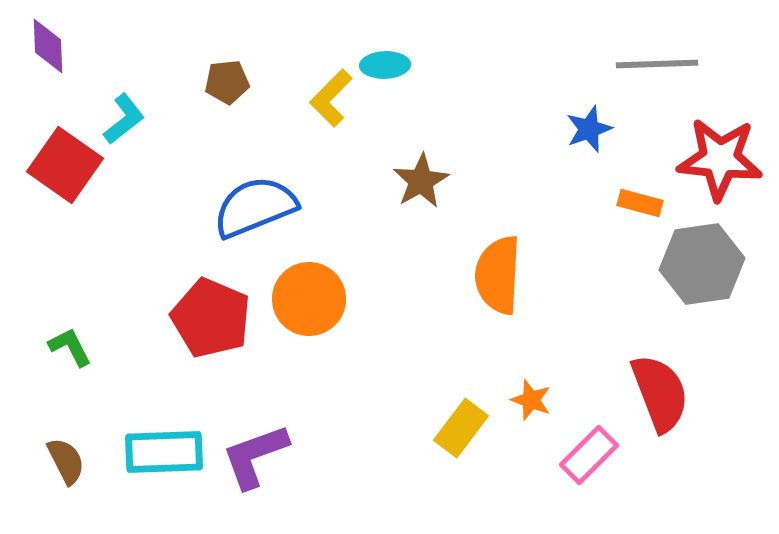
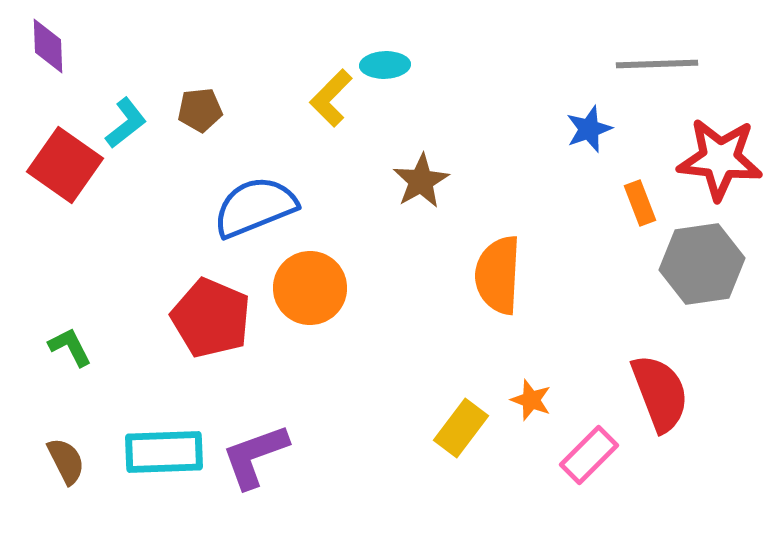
brown pentagon: moved 27 px left, 28 px down
cyan L-shape: moved 2 px right, 4 px down
orange rectangle: rotated 54 degrees clockwise
orange circle: moved 1 px right, 11 px up
